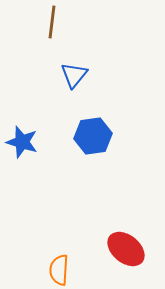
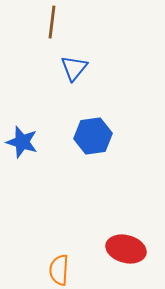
blue triangle: moved 7 px up
red ellipse: rotated 24 degrees counterclockwise
